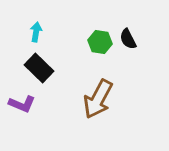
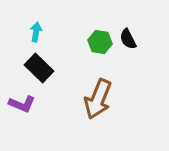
brown arrow: rotated 6 degrees counterclockwise
